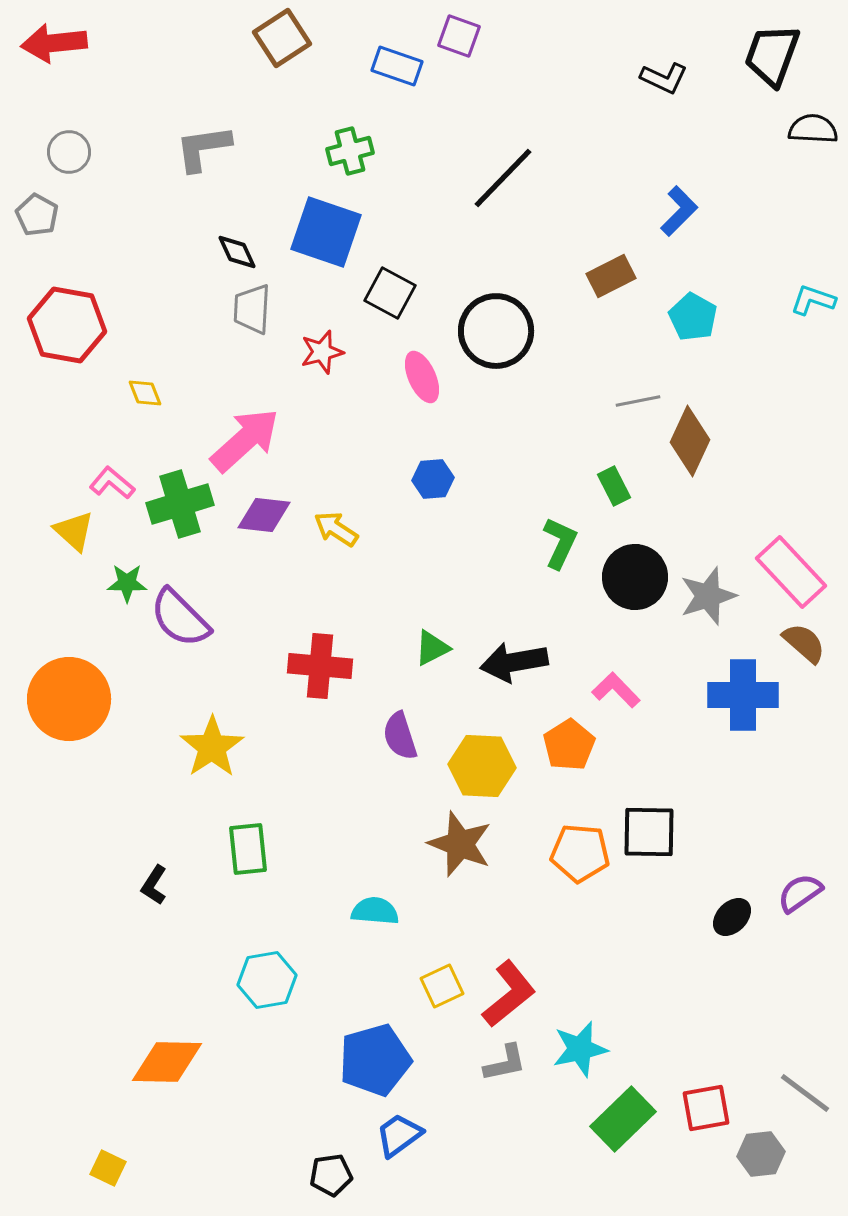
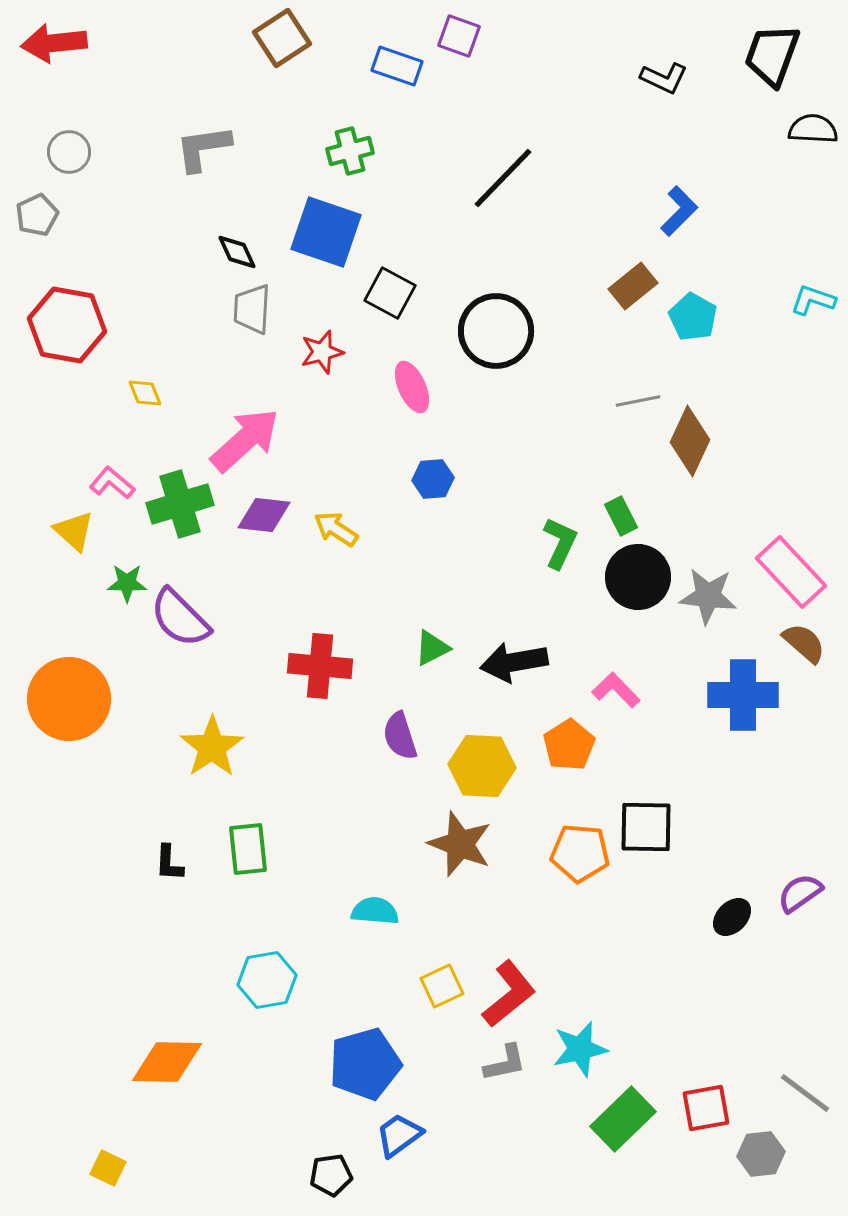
gray pentagon at (37, 215): rotated 18 degrees clockwise
brown rectangle at (611, 276): moved 22 px right, 10 px down; rotated 12 degrees counterclockwise
pink ellipse at (422, 377): moved 10 px left, 10 px down
green rectangle at (614, 486): moved 7 px right, 30 px down
black circle at (635, 577): moved 3 px right
gray star at (708, 596): rotated 24 degrees clockwise
black square at (649, 832): moved 3 px left, 5 px up
black L-shape at (154, 885): moved 15 px right, 22 px up; rotated 30 degrees counterclockwise
blue pentagon at (375, 1060): moved 10 px left, 4 px down
